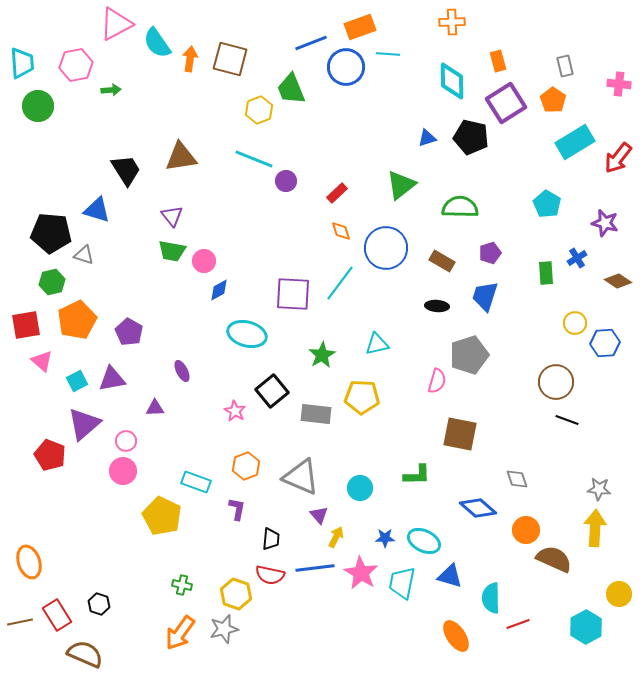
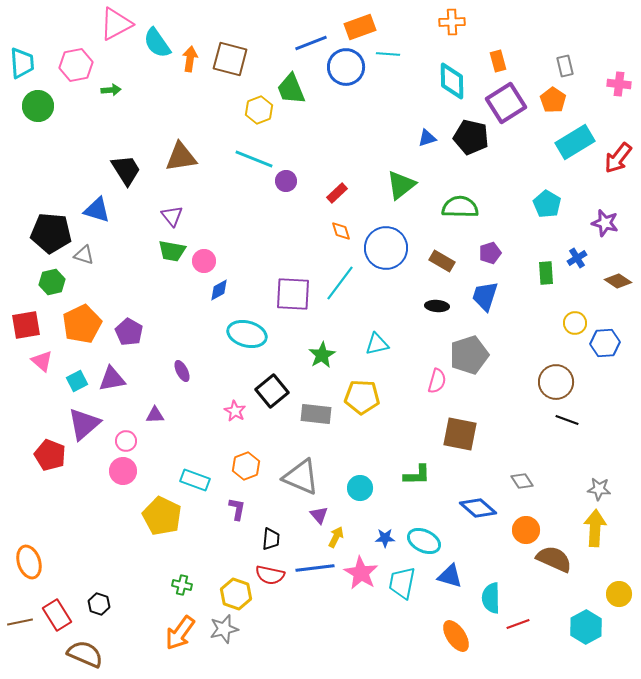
orange pentagon at (77, 320): moved 5 px right, 4 px down
purple triangle at (155, 408): moved 7 px down
gray diamond at (517, 479): moved 5 px right, 2 px down; rotated 15 degrees counterclockwise
cyan rectangle at (196, 482): moved 1 px left, 2 px up
